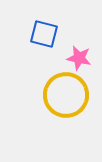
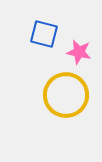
pink star: moved 6 px up
